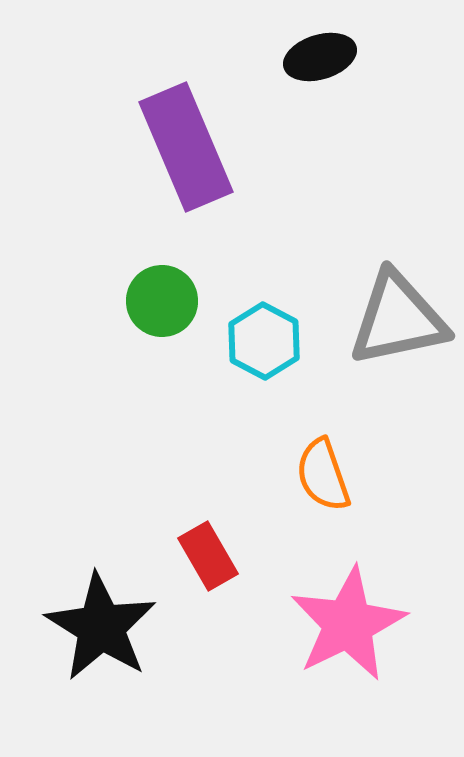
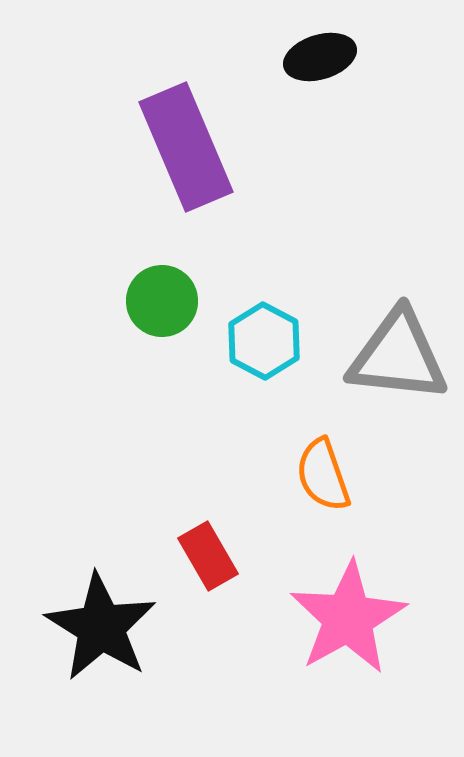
gray triangle: moved 37 px down; rotated 18 degrees clockwise
pink star: moved 6 px up; rotated 3 degrees counterclockwise
